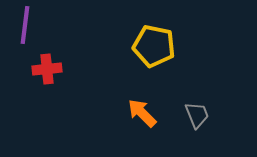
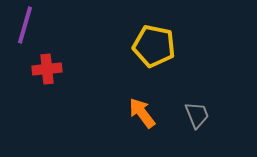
purple line: rotated 9 degrees clockwise
orange arrow: rotated 8 degrees clockwise
